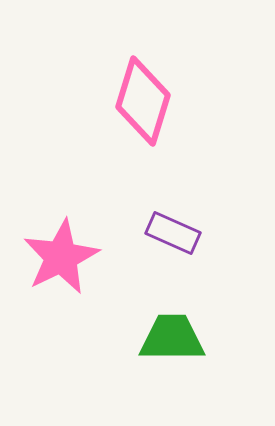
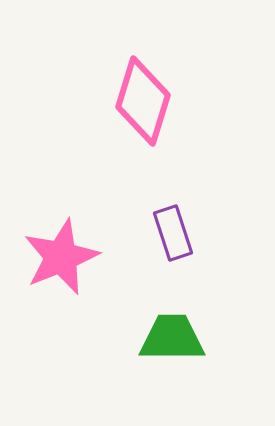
purple rectangle: rotated 48 degrees clockwise
pink star: rotated 4 degrees clockwise
